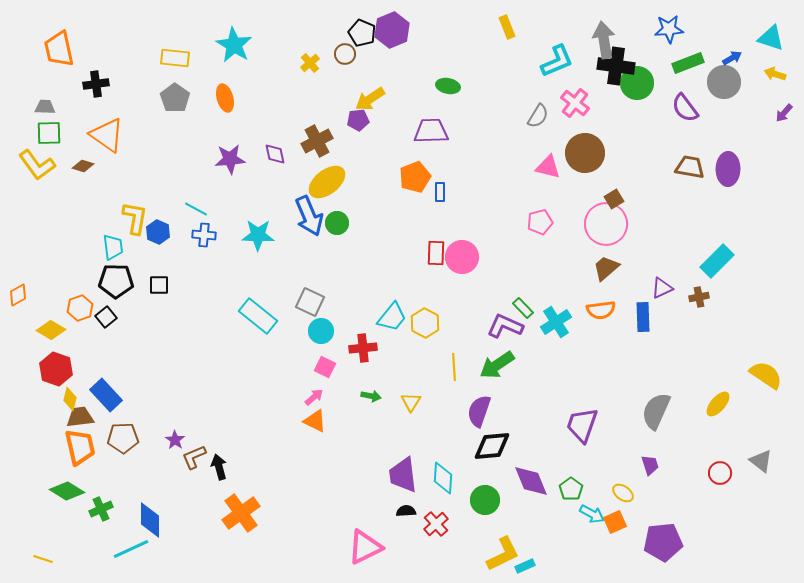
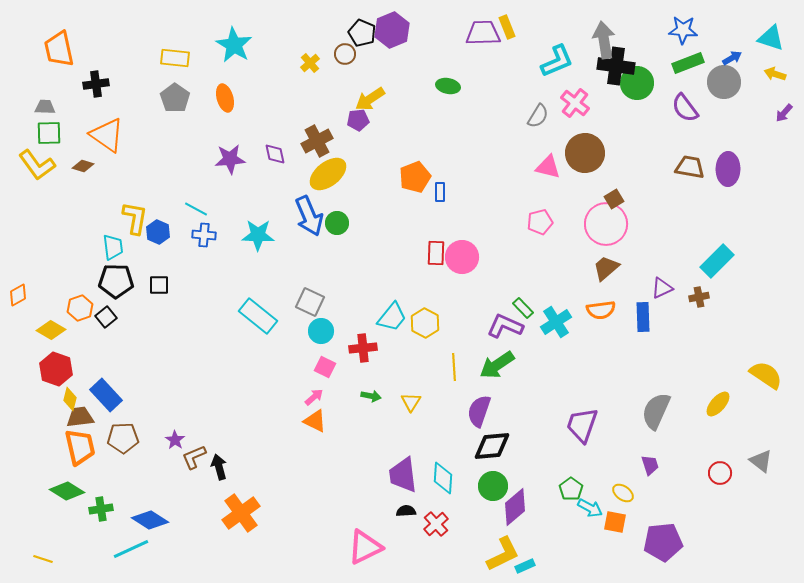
blue star at (669, 29): moved 14 px right, 1 px down; rotated 8 degrees clockwise
purple trapezoid at (431, 131): moved 52 px right, 98 px up
yellow ellipse at (327, 182): moved 1 px right, 8 px up
purple diamond at (531, 481): moved 16 px left, 26 px down; rotated 72 degrees clockwise
green circle at (485, 500): moved 8 px right, 14 px up
green cross at (101, 509): rotated 15 degrees clockwise
cyan arrow at (592, 514): moved 2 px left, 6 px up
blue diamond at (150, 520): rotated 57 degrees counterclockwise
orange square at (615, 522): rotated 35 degrees clockwise
